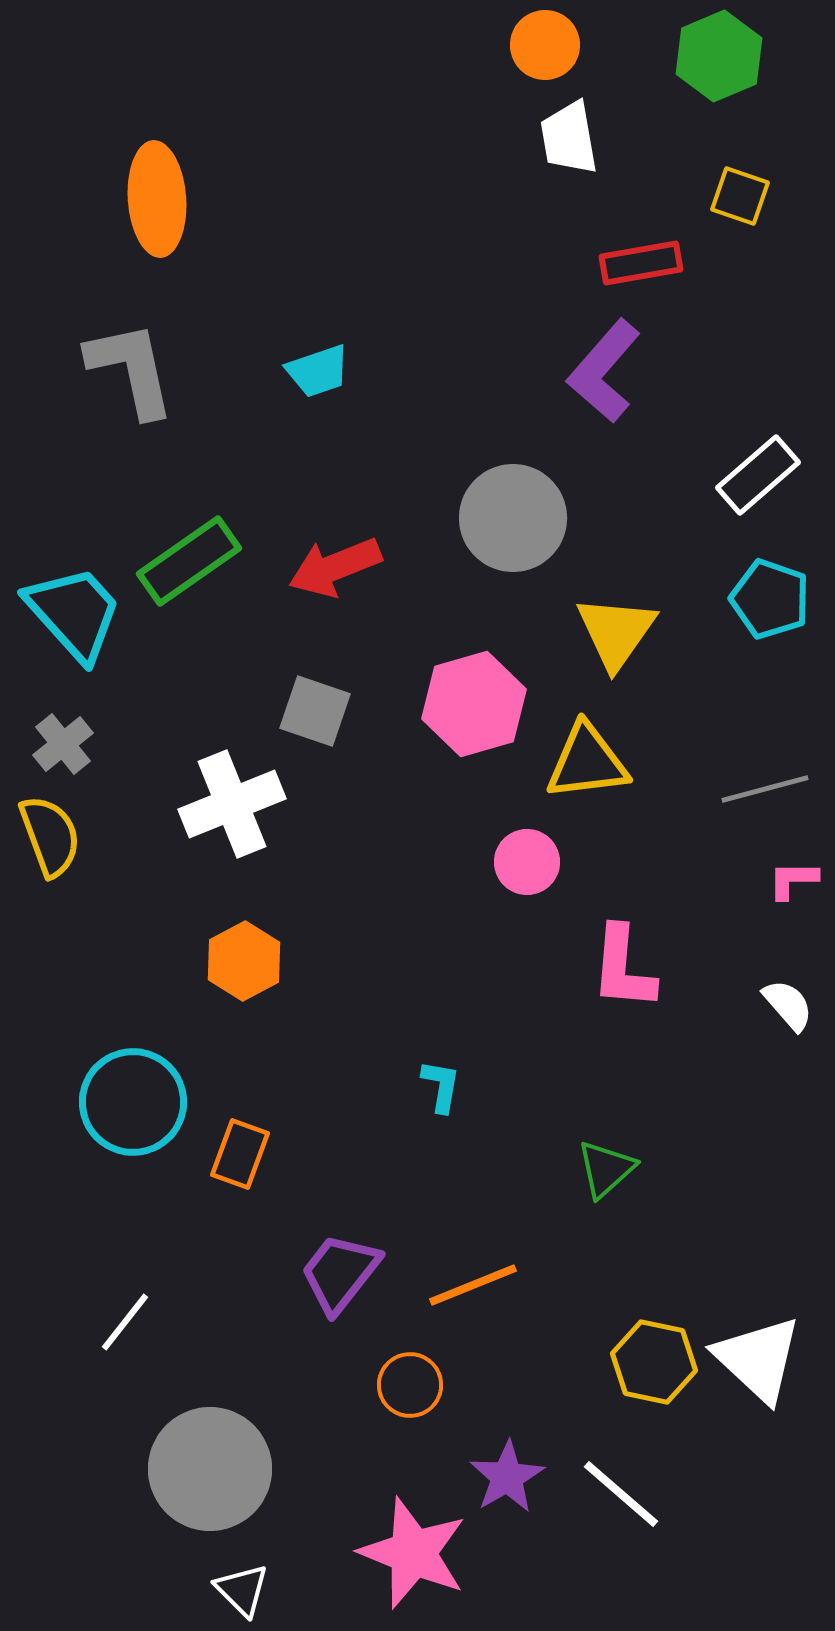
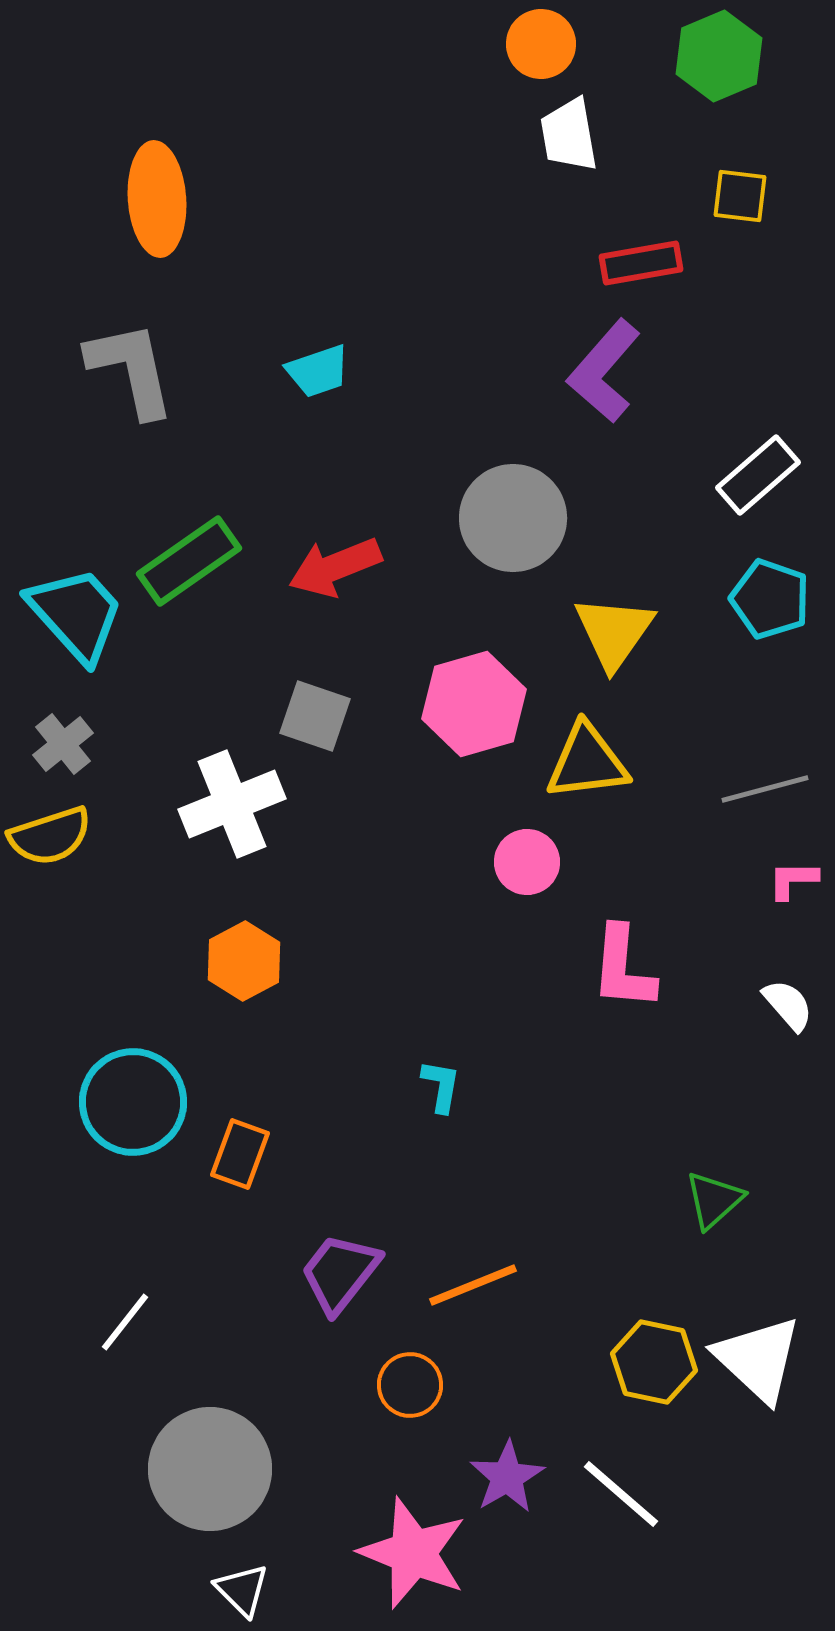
orange circle at (545, 45): moved 4 px left, 1 px up
white trapezoid at (569, 138): moved 3 px up
yellow square at (740, 196): rotated 12 degrees counterclockwise
cyan trapezoid at (74, 613): moved 2 px right, 1 px down
yellow triangle at (616, 632): moved 2 px left
gray square at (315, 711): moved 5 px down
yellow semicircle at (50, 836): rotated 92 degrees clockwise
green triangle at (606, 1169): moved 108 px right, 31 px down
